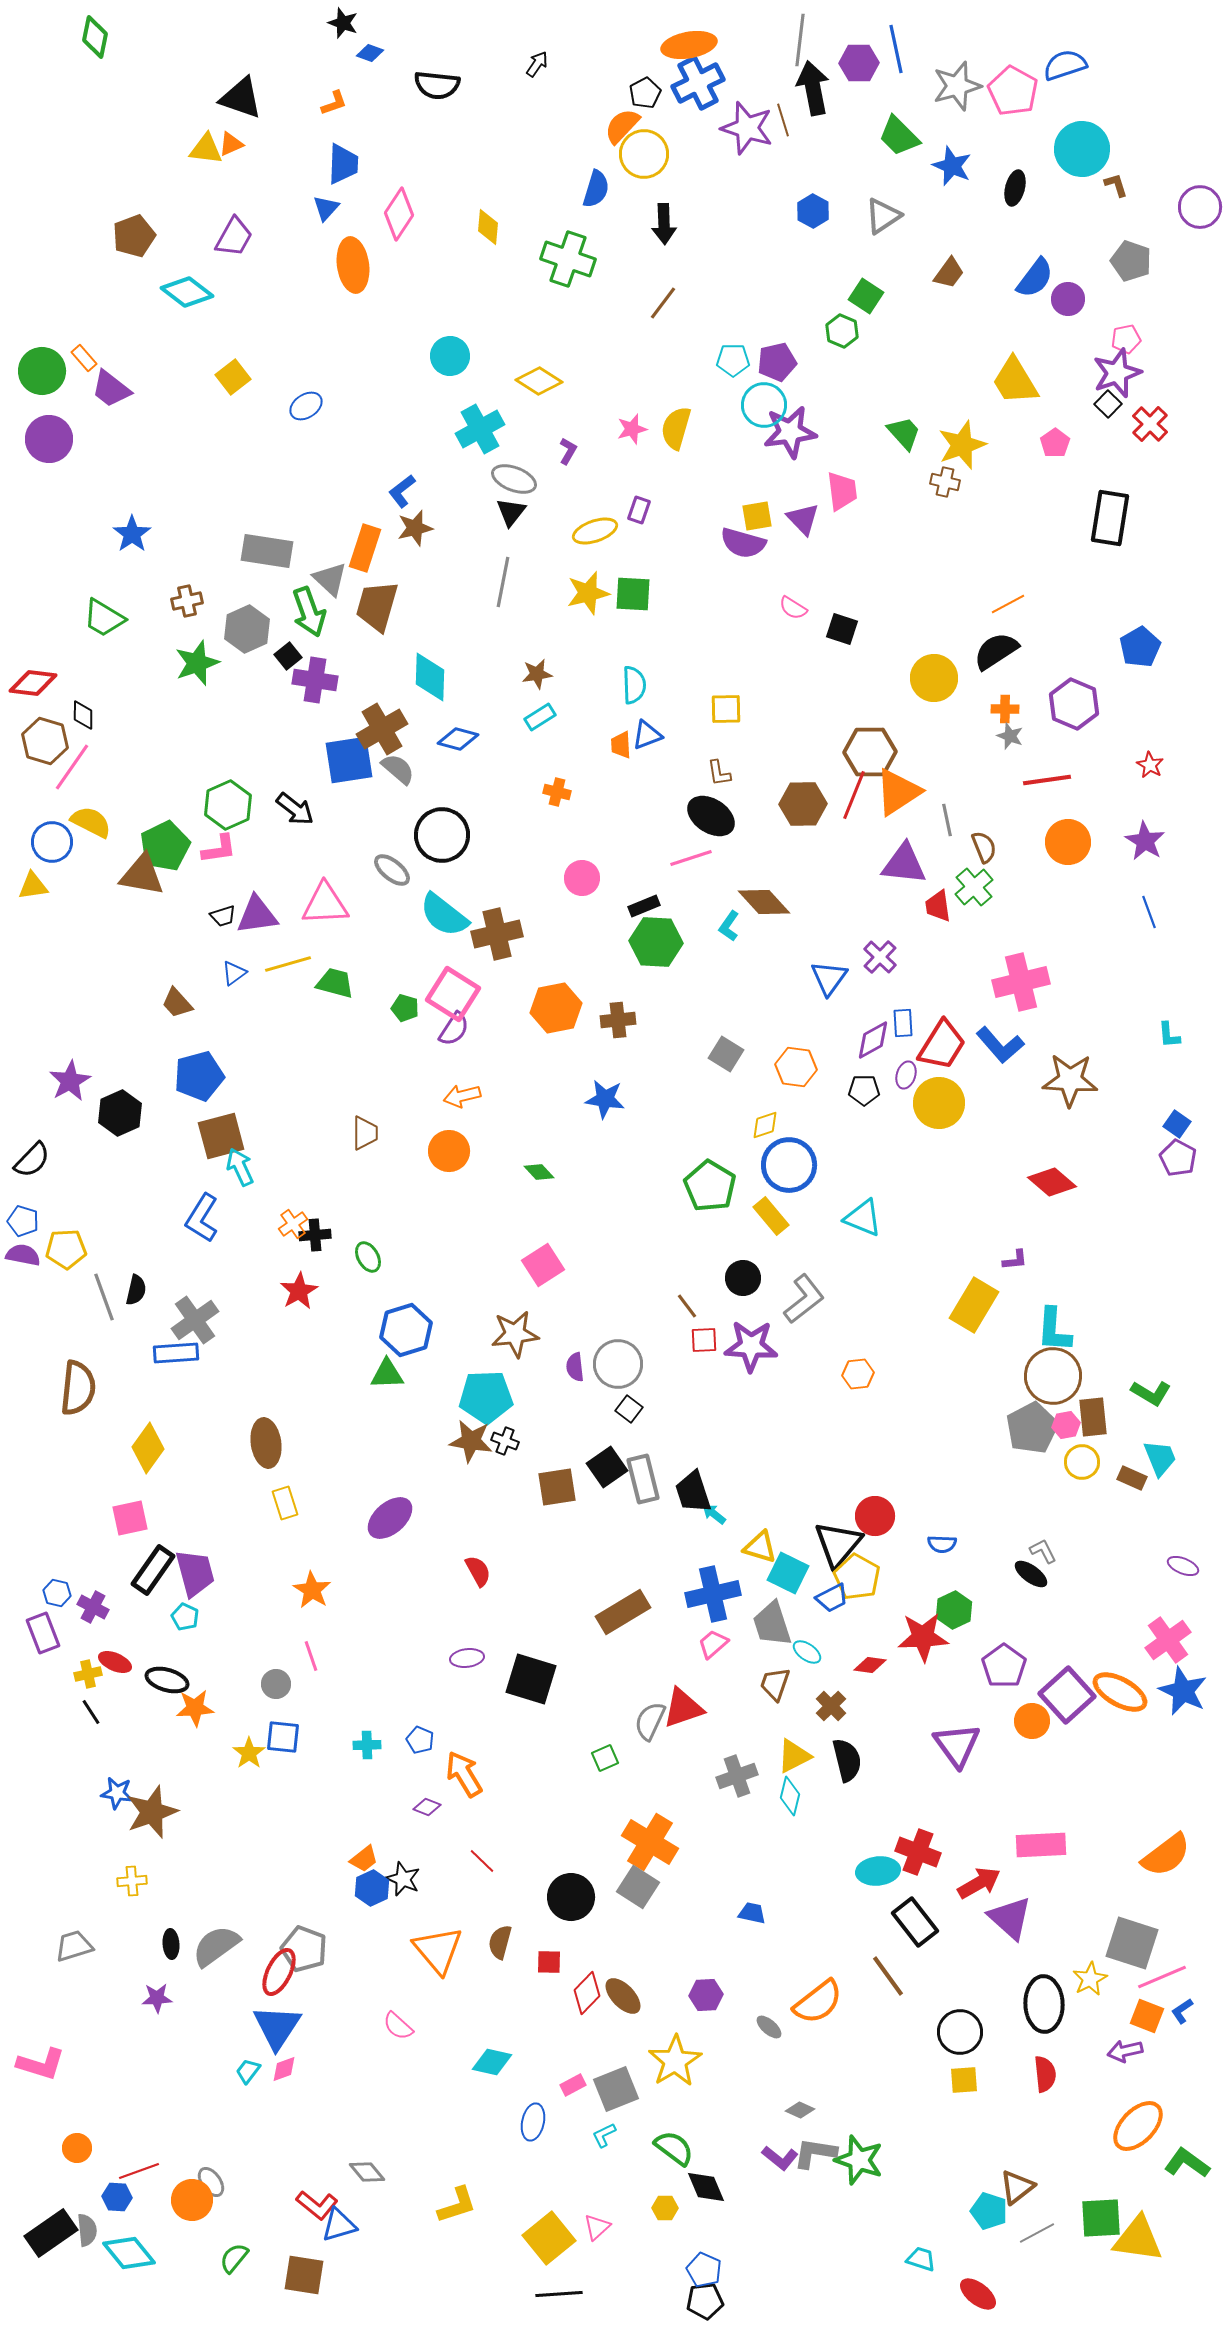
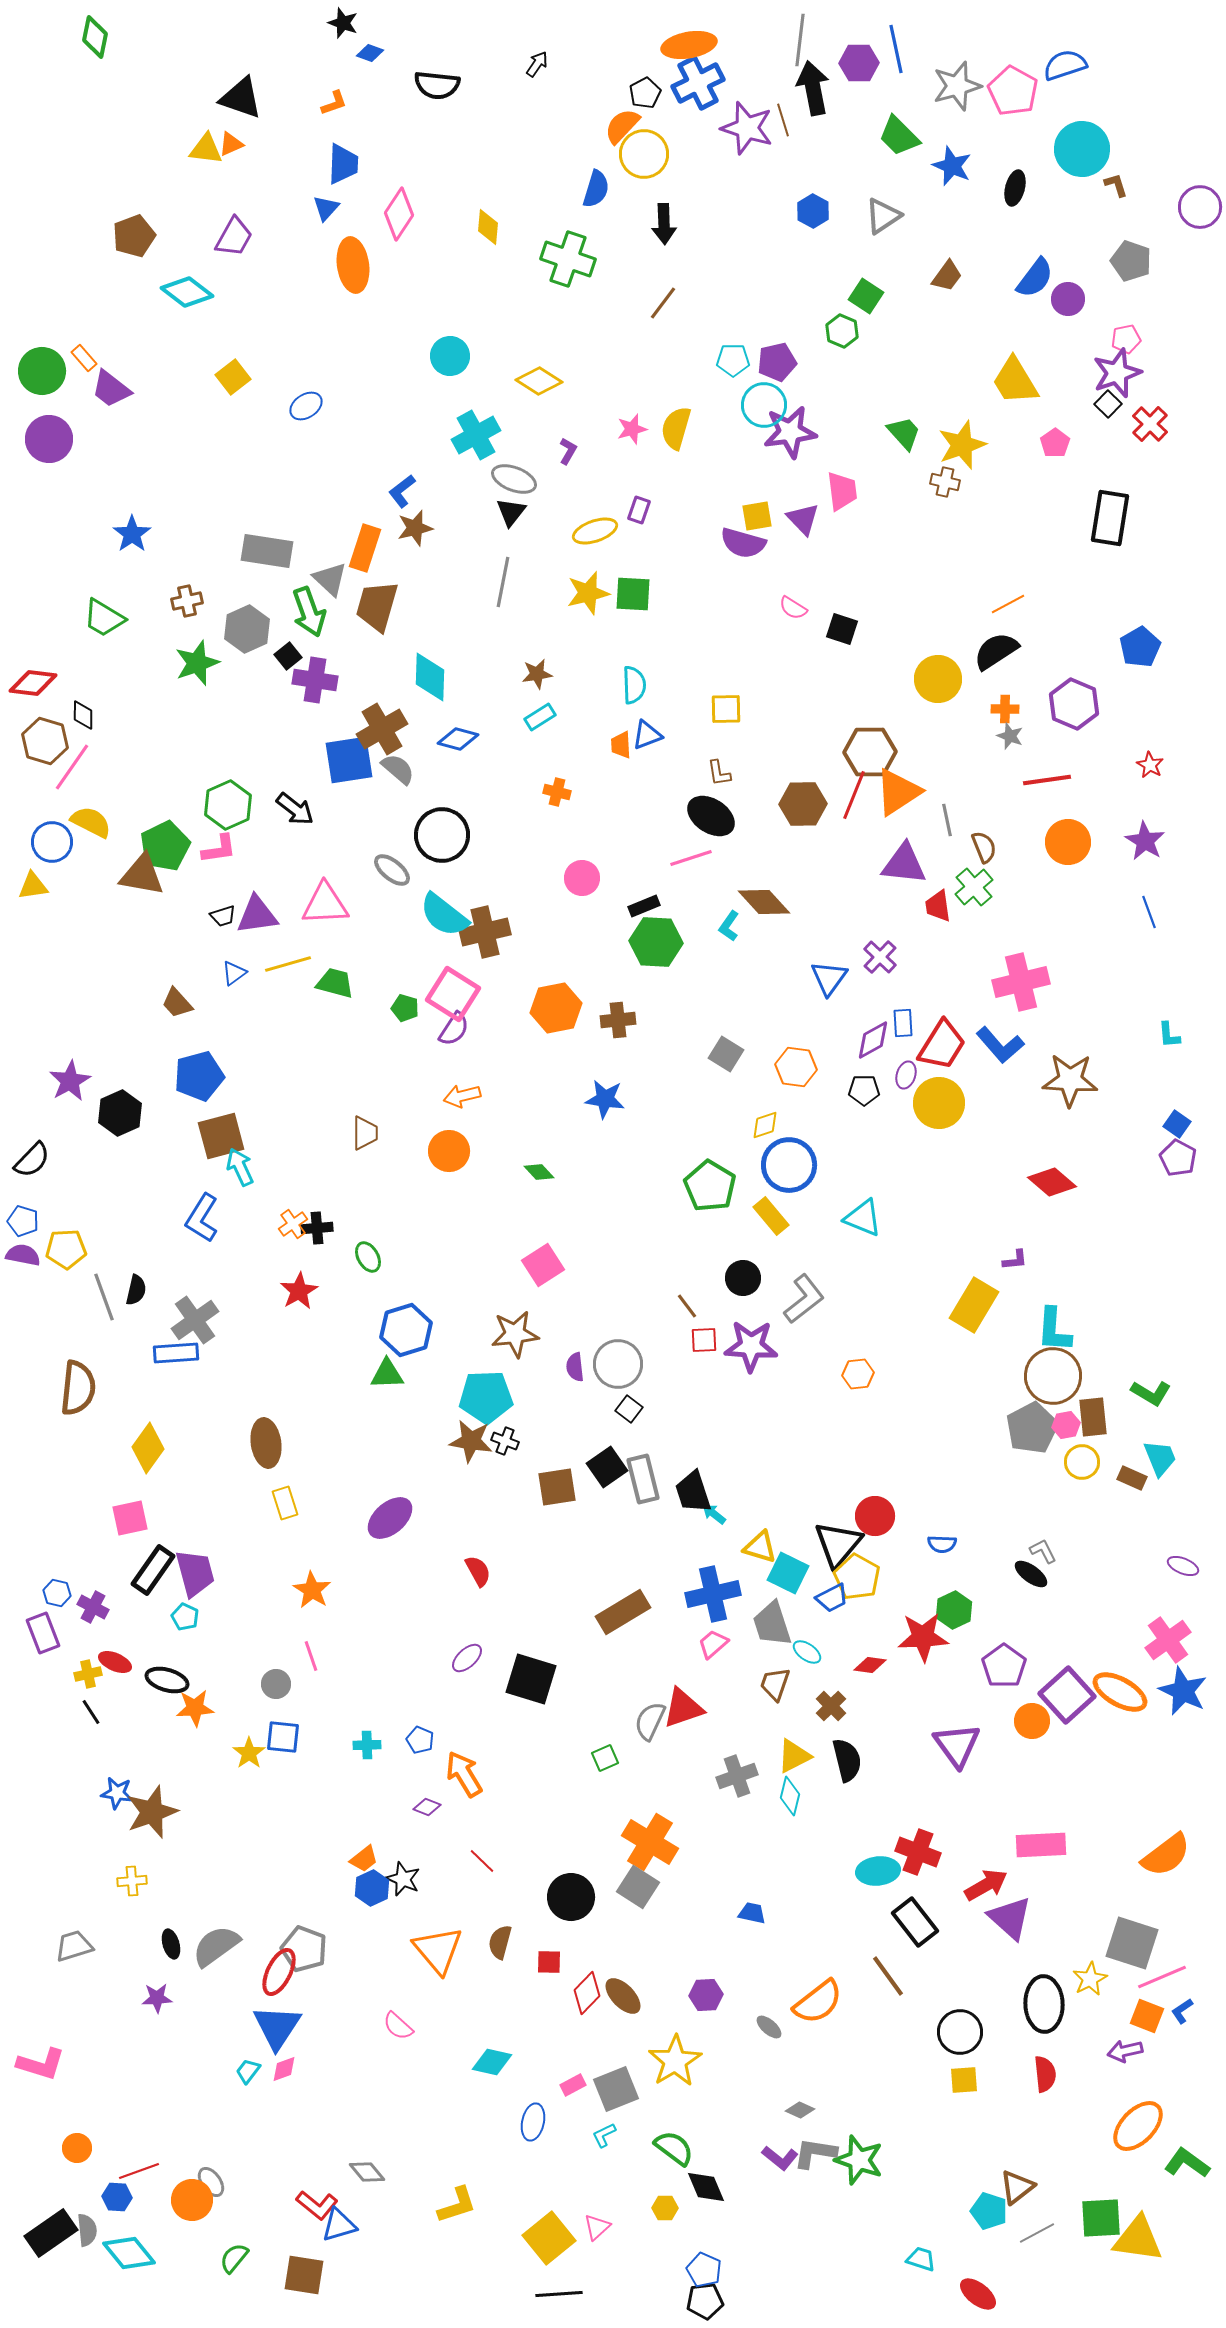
brown trapezoid at (949, 273): moved 2 px left, 3 px down
cyan cross at (480, 429): moved 4 px left, 6 px down
yellow circle at (934, 678): moved 4 px right, 1 px down
brown cross at (497, 934): moved 12 px left, 2 px up
black cross at (315, 1235): moved 2 px right, 7 px up
purple ellipse at (467, 1658): rotated 36 degrees counterclockwise
red arrow at (979, 1883): moved 7 px right, 2 px down
black ellipse at (171, 1944): rotated 12 degrees counterclockwise
